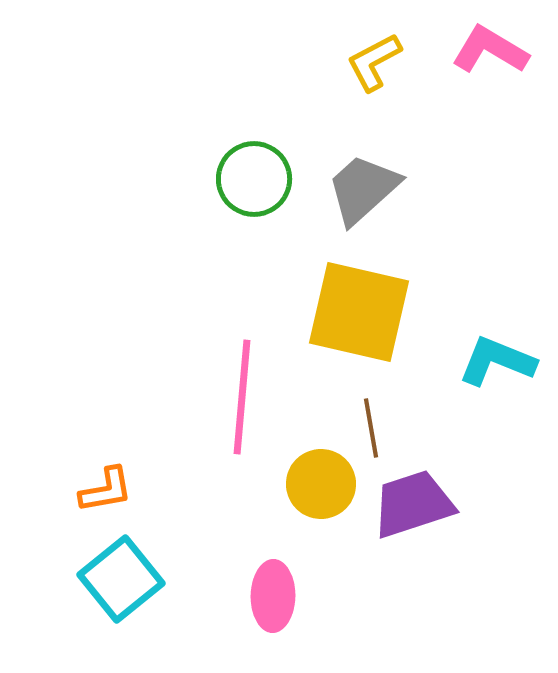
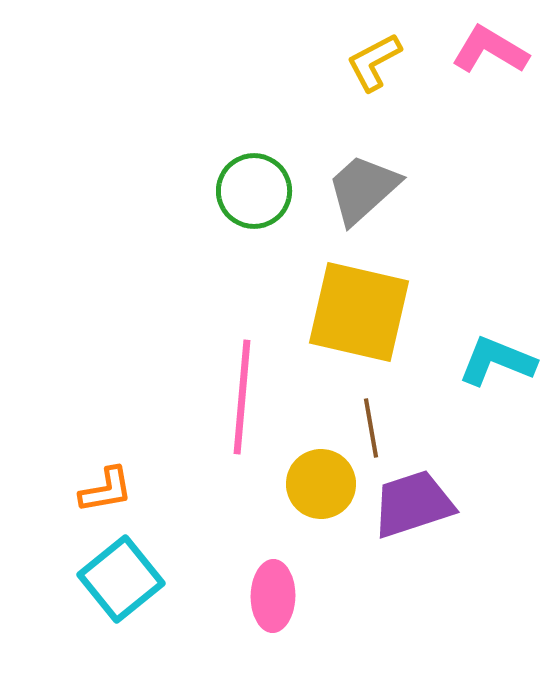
green circle: moved 12 px down
